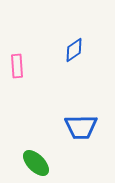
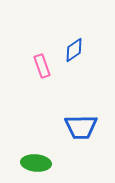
pink rectangle: moved 25 px right; rotated 15 degrees counterclockwise
green ellipse: rotated 40 degrees counterclockwise
